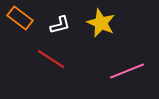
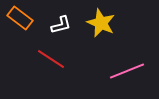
white L-shape: moved 1 px right
